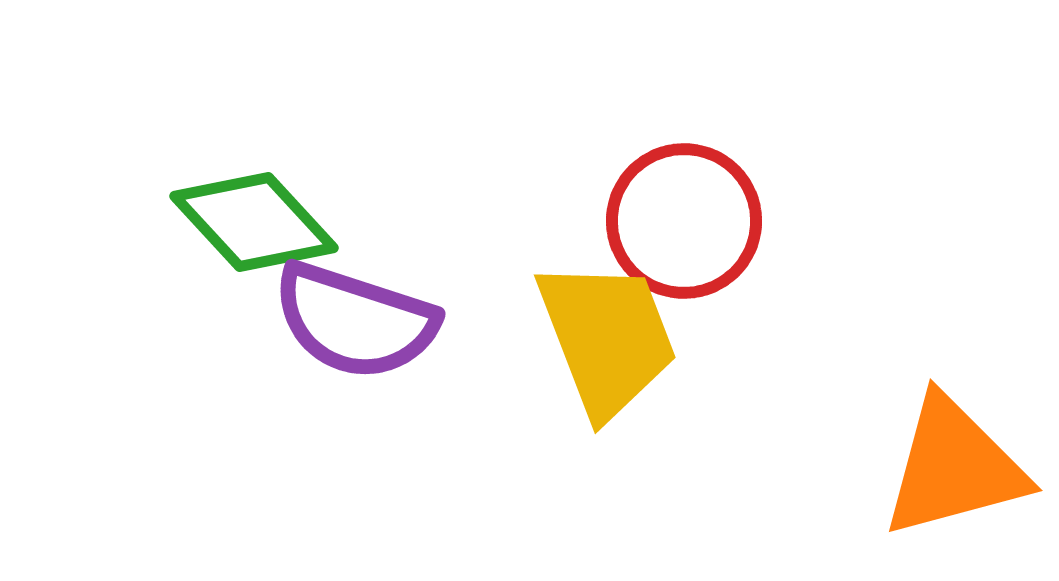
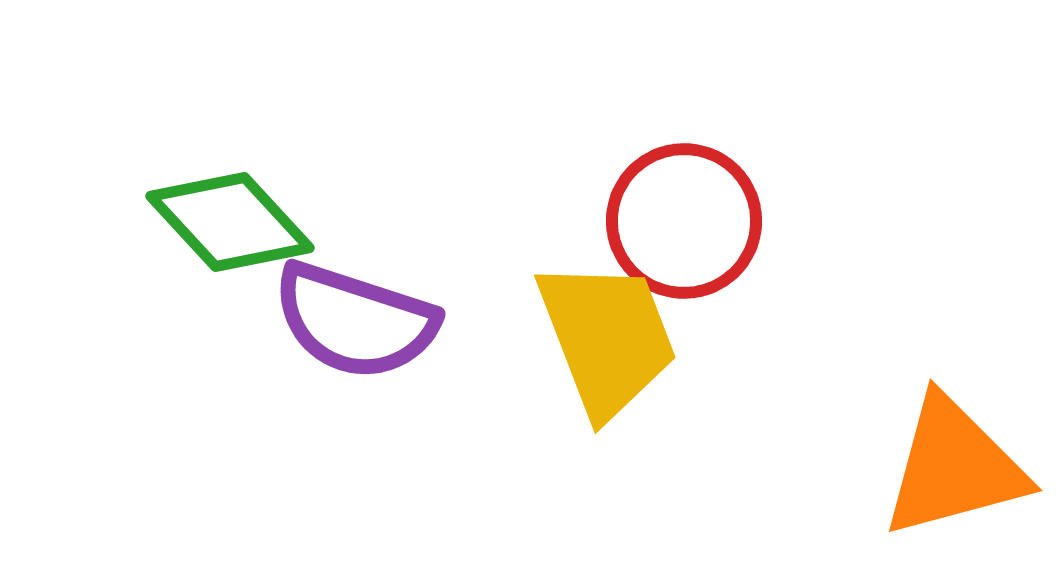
green diamond: moved 24 px left
